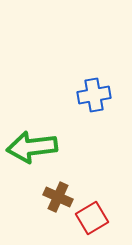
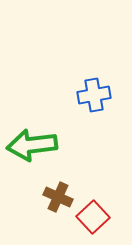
green arrow: moved 2 px up
red square: moved 1 px right, 1 px up; rotated 12 degrees counterclockwise
